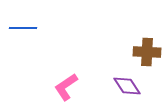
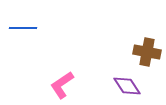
brown cross: rotated 8 degrees clockwise
pink L-shape: moved 4 px left, 2 px up
